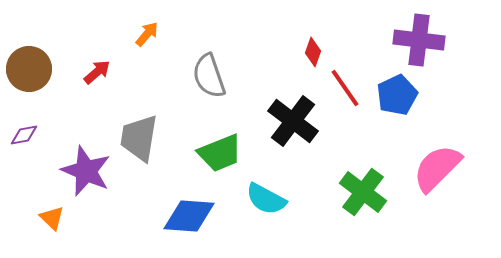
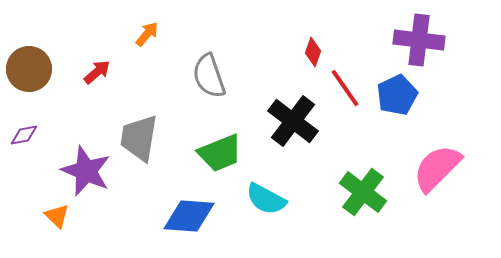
orange triangle: moved 5 px right, 2 px up
